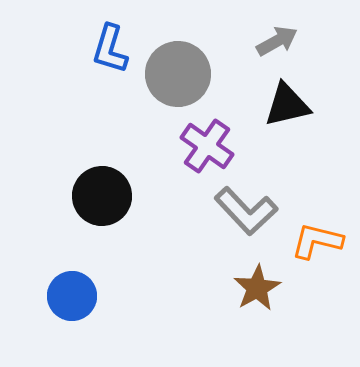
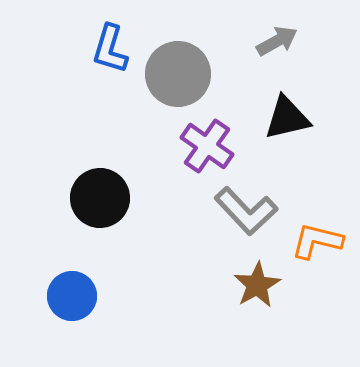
black triangle: moved 13 px down
black circle: moved 2 px left, 2 px down
brown star: moved 3 px up
